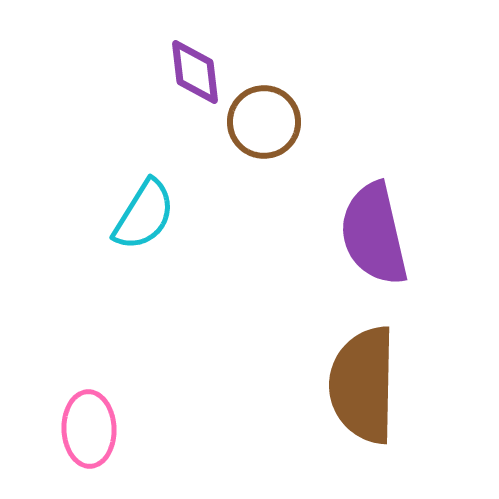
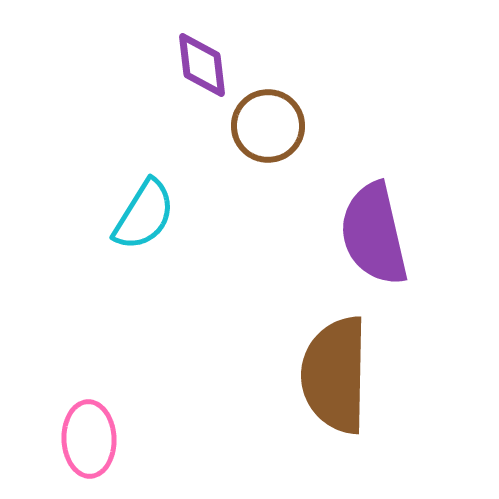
purple diamond: moved 7 px right, 7 px up
brown circle: moved 4 px right, 4 px down
brown semicircle: moved 28 px left, 10 px up
pink ellipse: moved 10 px down
